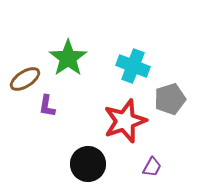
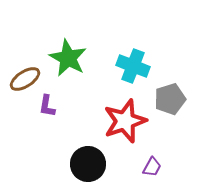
green star: rotated 9 degrees counterclockwise
